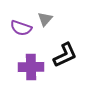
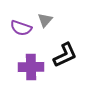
gray triangle: moved 1 px down
